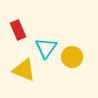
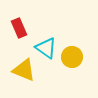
red rectangle: moved 1 px right, 2 px up
cyan triangle: rotated 30 degrees counterclockwise
